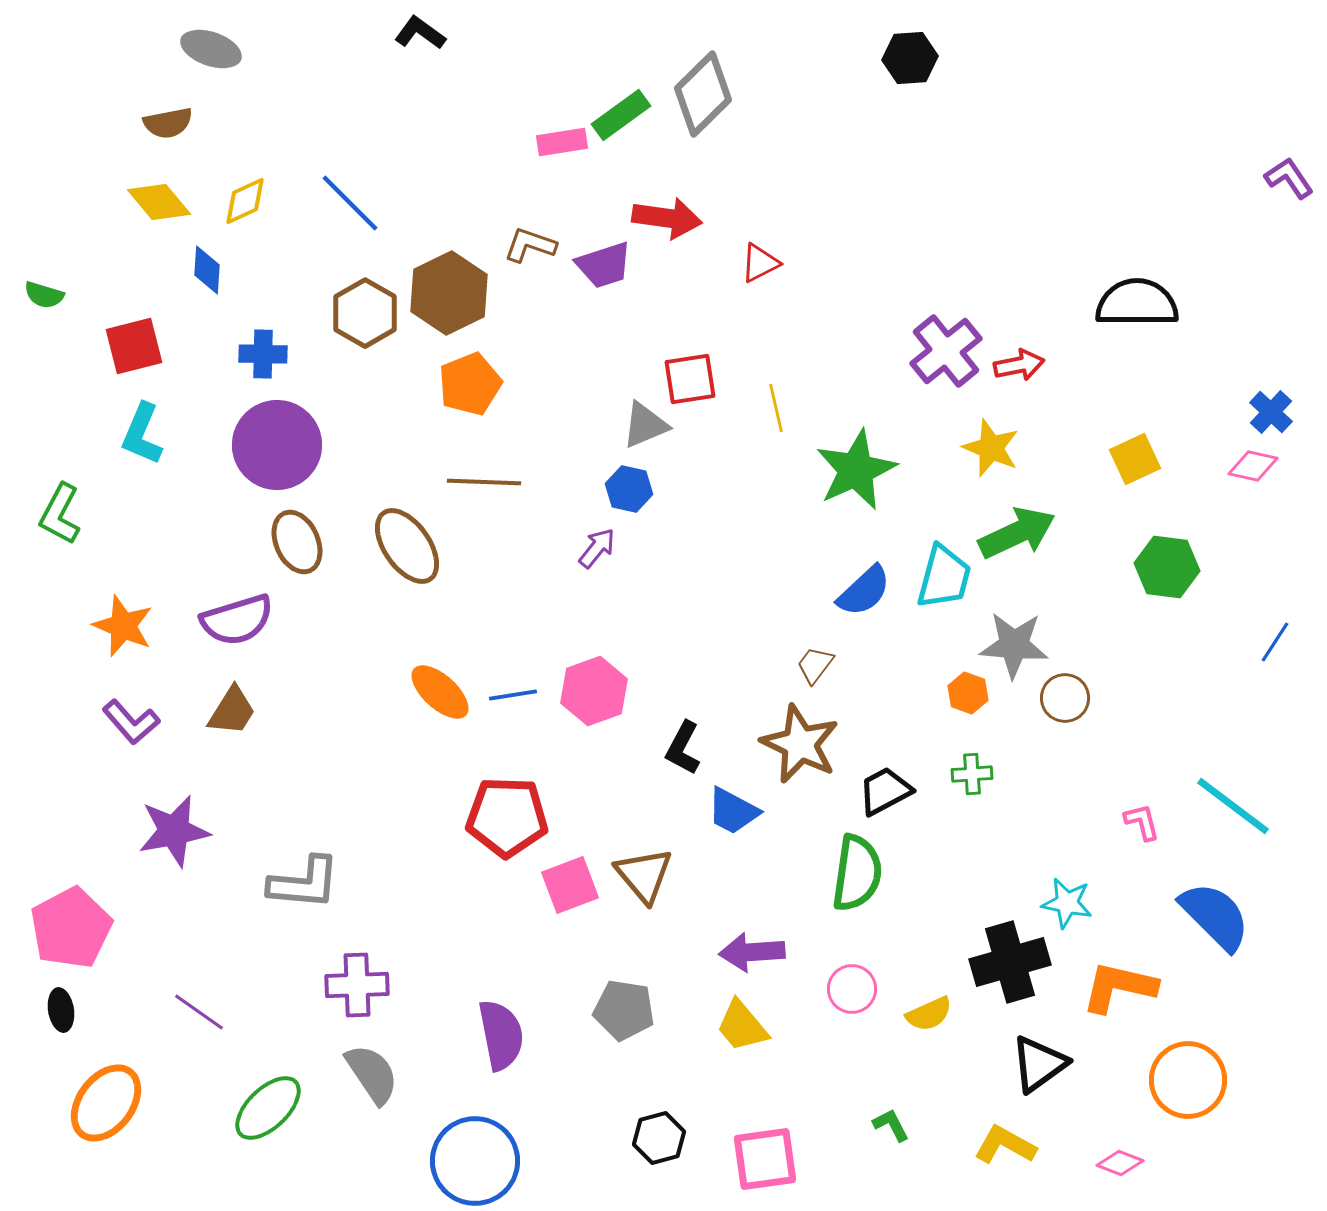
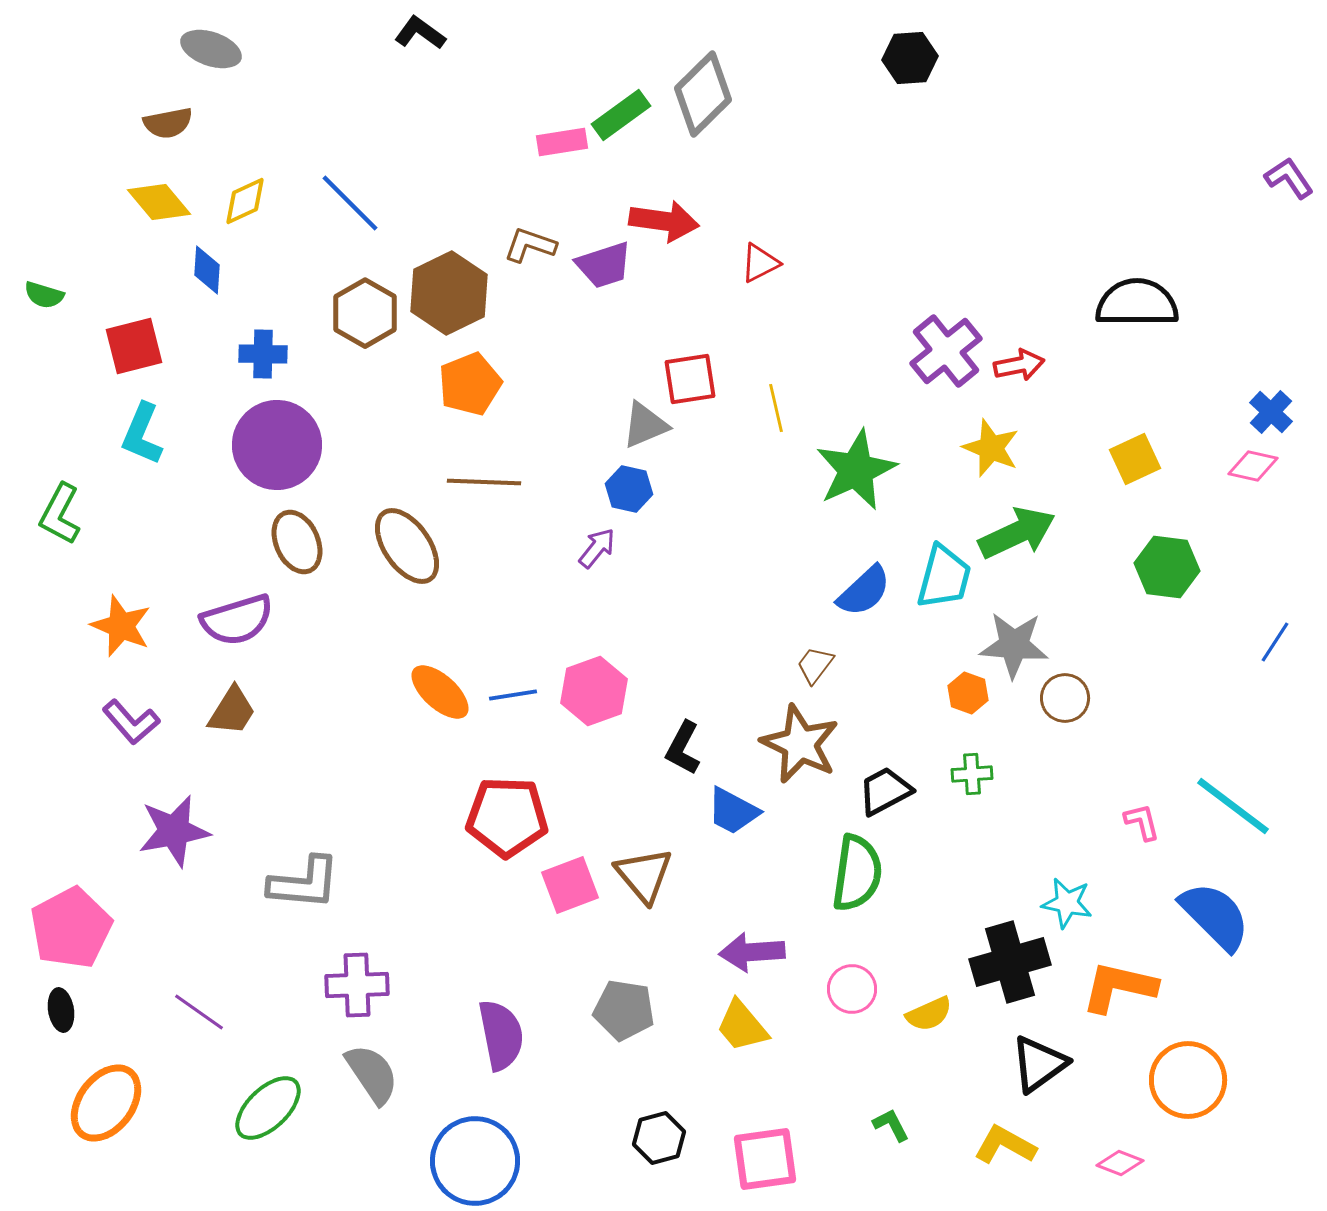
red arrow at (667, 218): moved 3 px left, 3 px down
orange star at (123, 626): moved 2 px left
